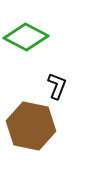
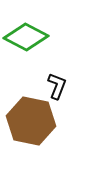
brown hexagon: moved 5 px up
